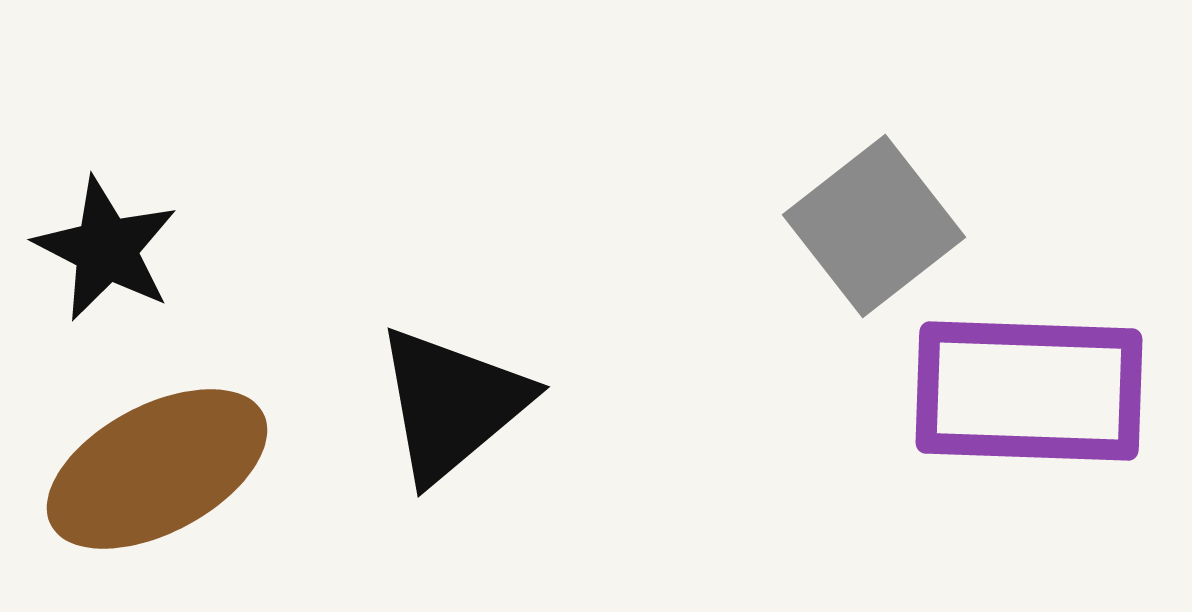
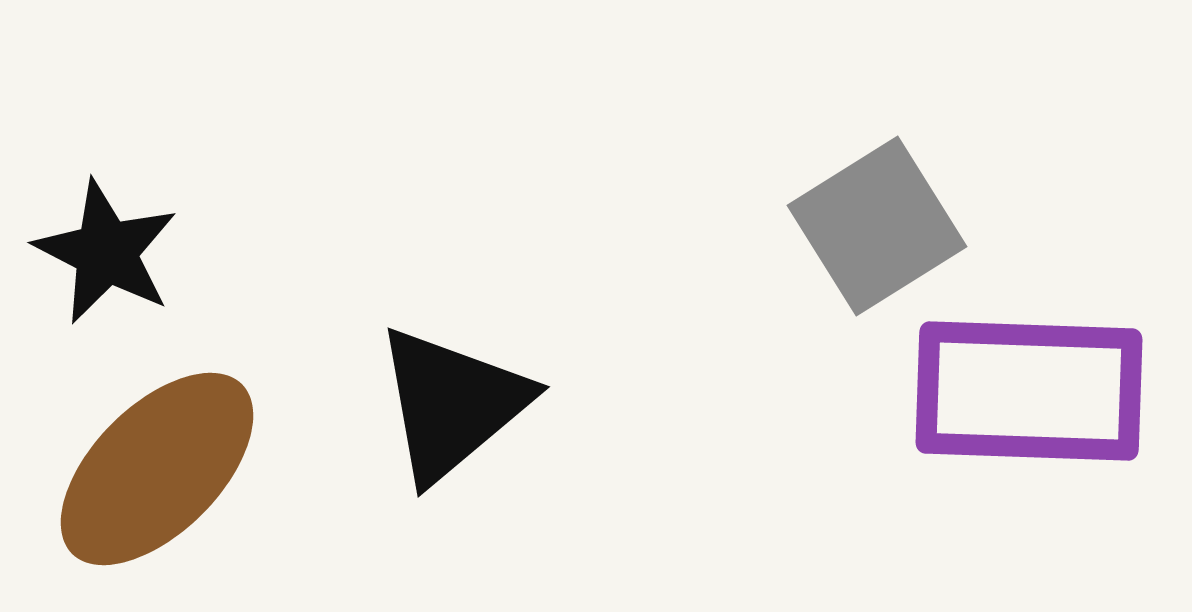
gray square: moved 3 px right; rotated 6 degrees clockwise
black star: moved 3 px down
brown ellipse: rotated 17 degrees counterclockwise
